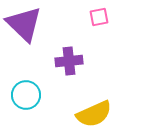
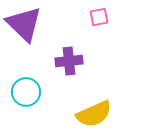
cyan circle: moved 3 px up
